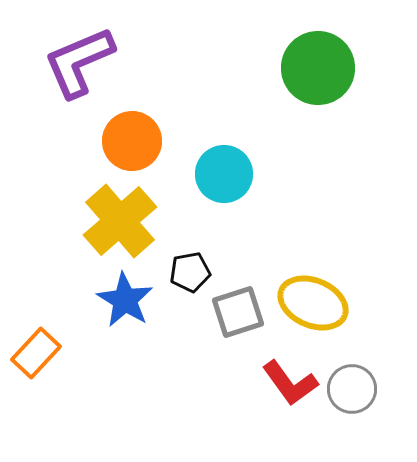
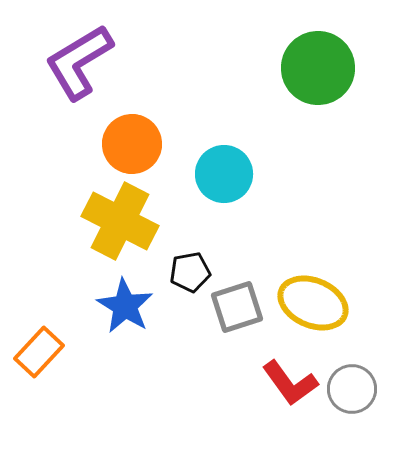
purple L-shape: rotated 8 degrees counterclockwise
orange circle: moved 3 px down
yellow cross: rotated 22 degrees counterclockwise
blue star: moved 6 px down
gray square: moved 1 px left, 5 px up
orange rectangle: moved 3 px right, 1 px up
